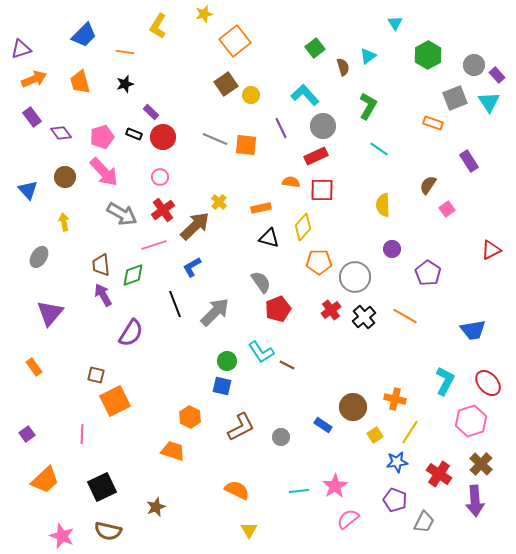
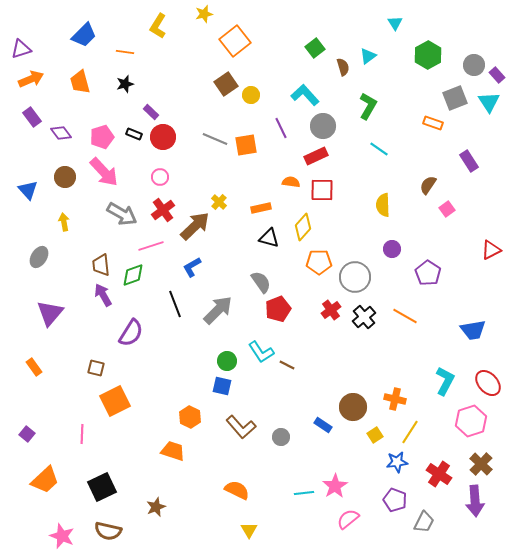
orange arrow at (34, 79): moved 3 px left
orange square at (246, 145): rotated 15 degrees counterclockwise
pink line at (154, 245): moved 3 px left, 1 px down
gray arrow at (215, 312): moved 3 px right, 2 px up
brown square at (96, 375): moved 7 px up
brown L-shape at (241, 427): rotated 76 degrees clockwise
purple square at (27, 434): rotated 14 degrees counterclockwise
cyan line at (299, 491): moved 5 px right, 2 px down
